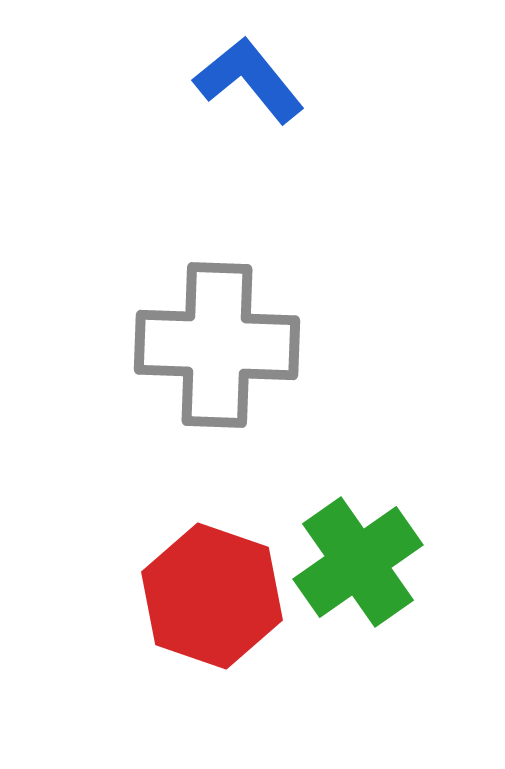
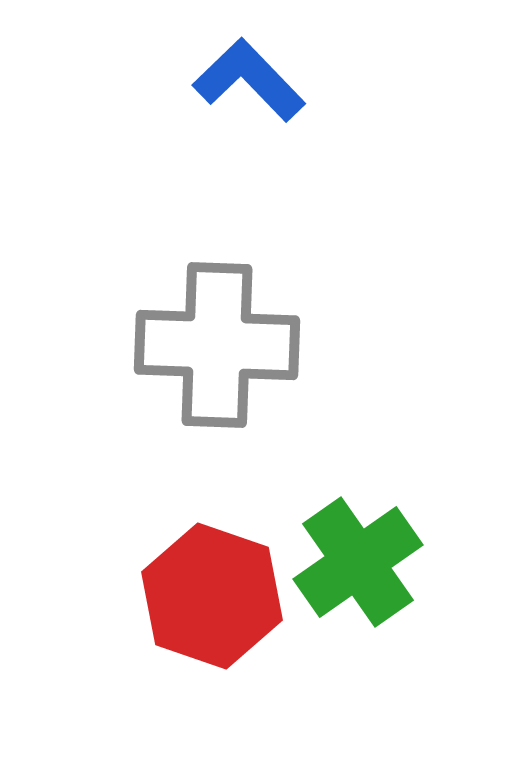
blue L-shape: rotated 5 degrees counterclockwise
